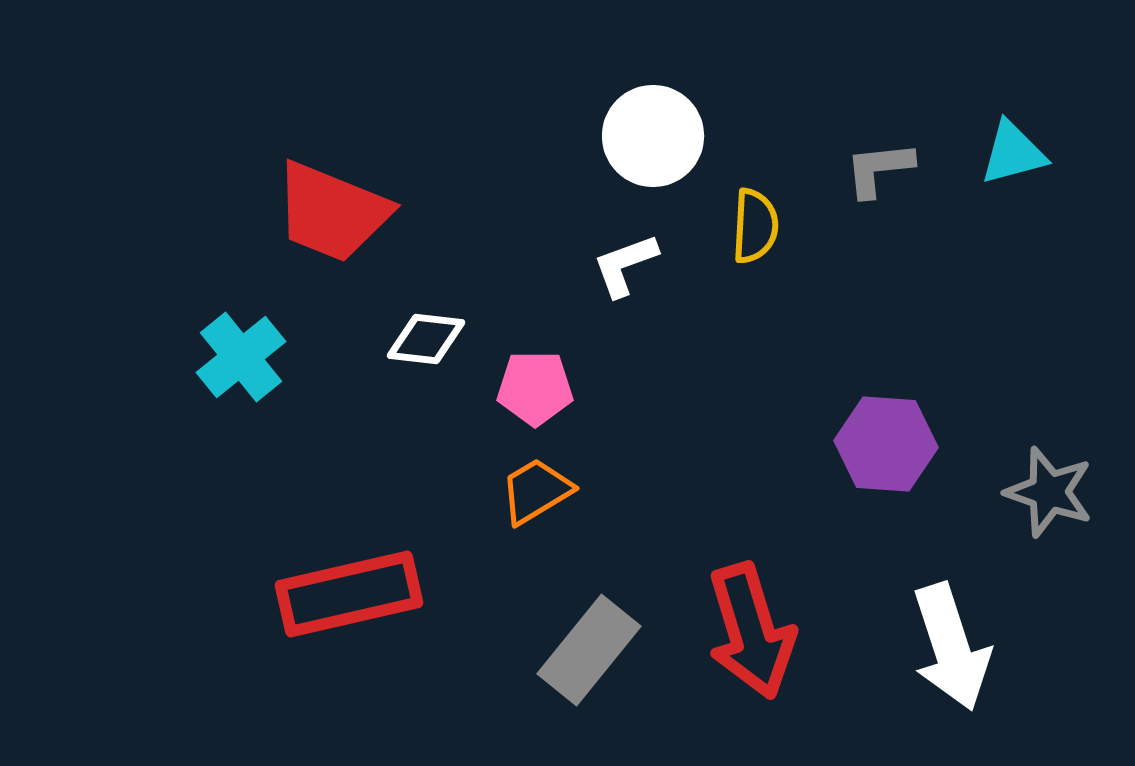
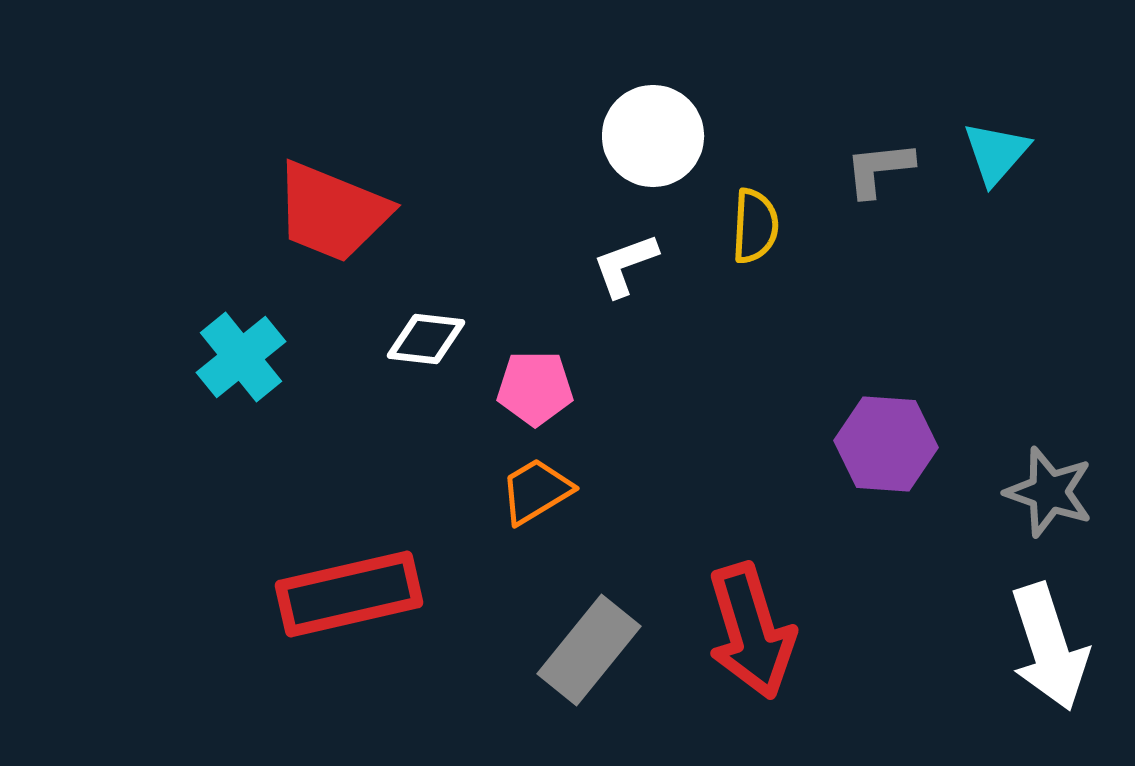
cyan triangle: moved 17 px left; rotated 34 degrees counterclockwise
white arrow: moved 98 px right
